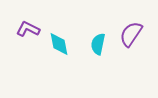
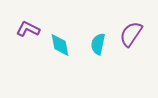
cyan diamond: moved 1 px right, 1 px down
